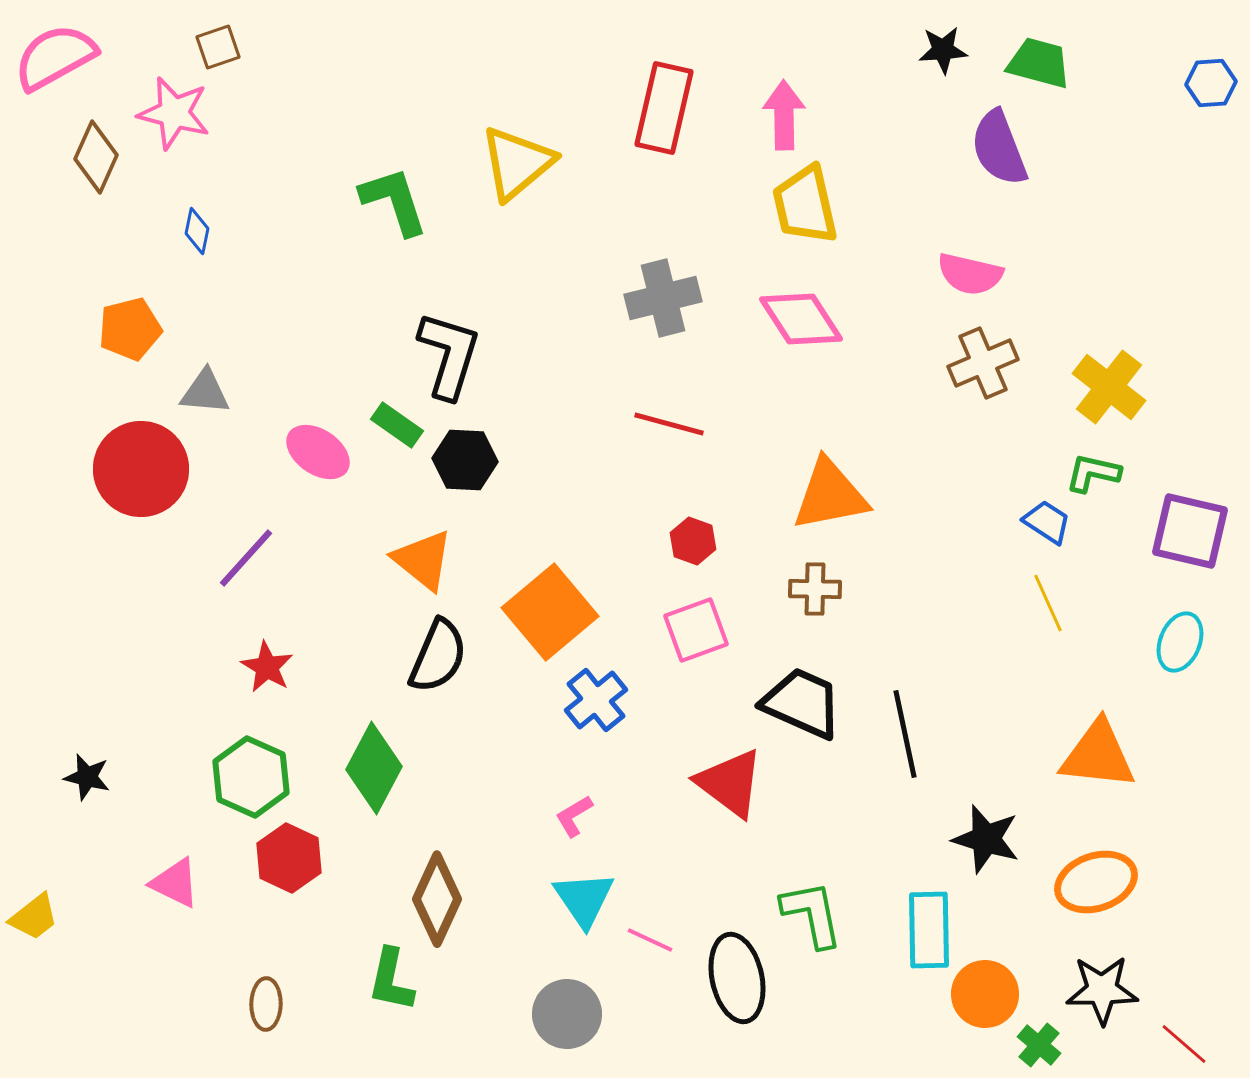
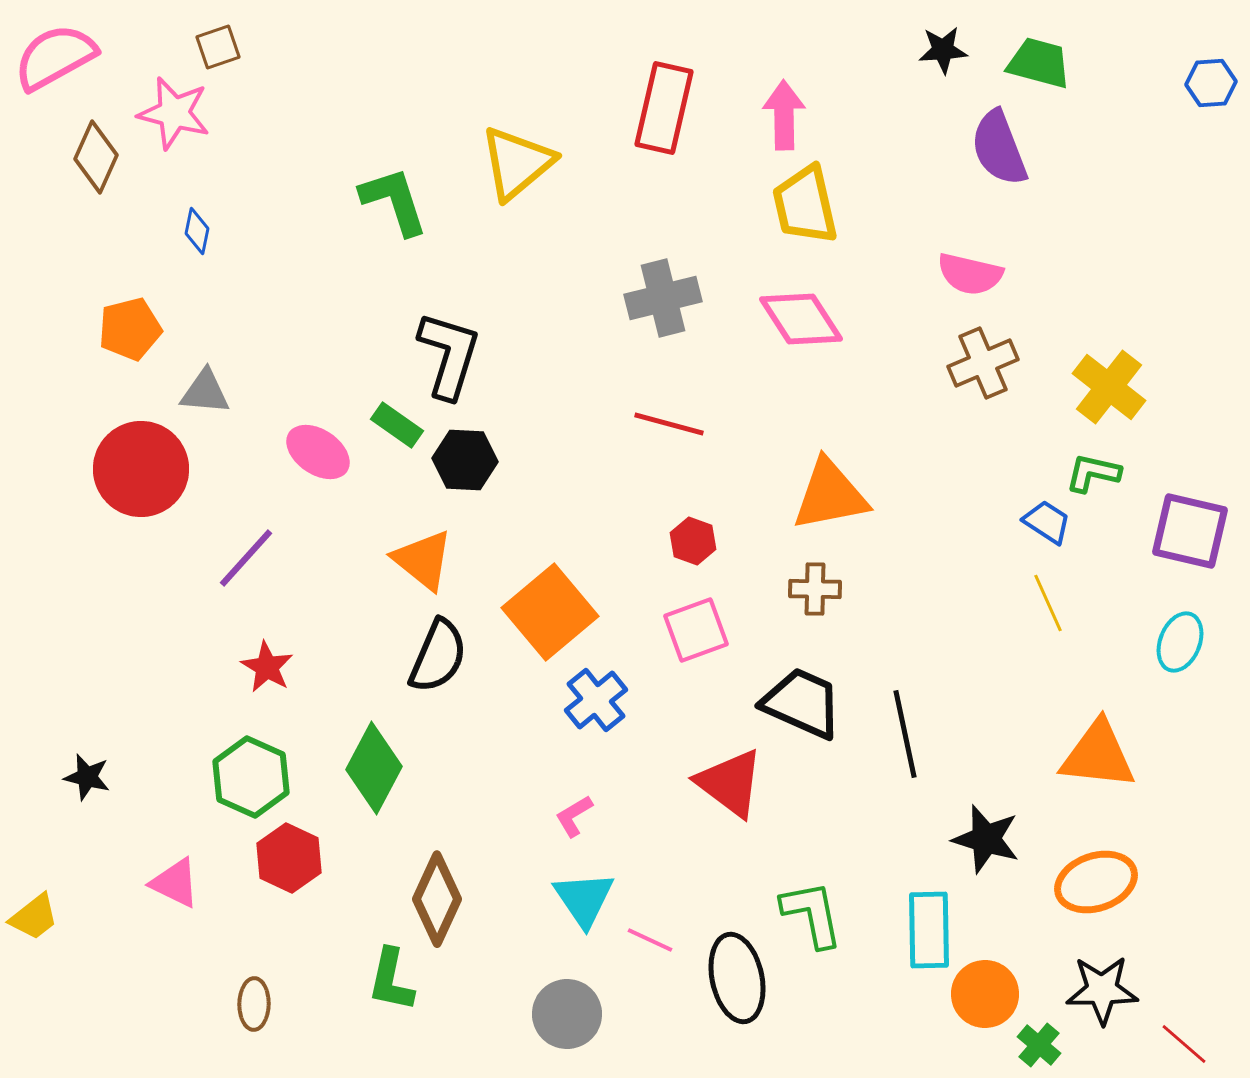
brown ellipse at (266, 1004): moved 12 px left
